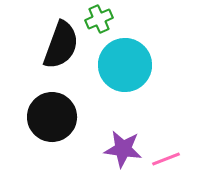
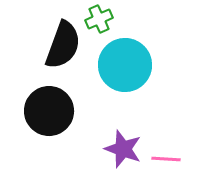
black semicircle: moved 2 px right
black circle: moved 3 px left, 6 px up
purple star: rotated 12 degrees clockwise
pink line: rotated 24 degrees clockwise
